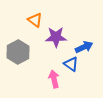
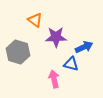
gray hexagon: rotated 15 degrees counterclockwise
blue triangle: rotated 21 degrees counterclockwise
